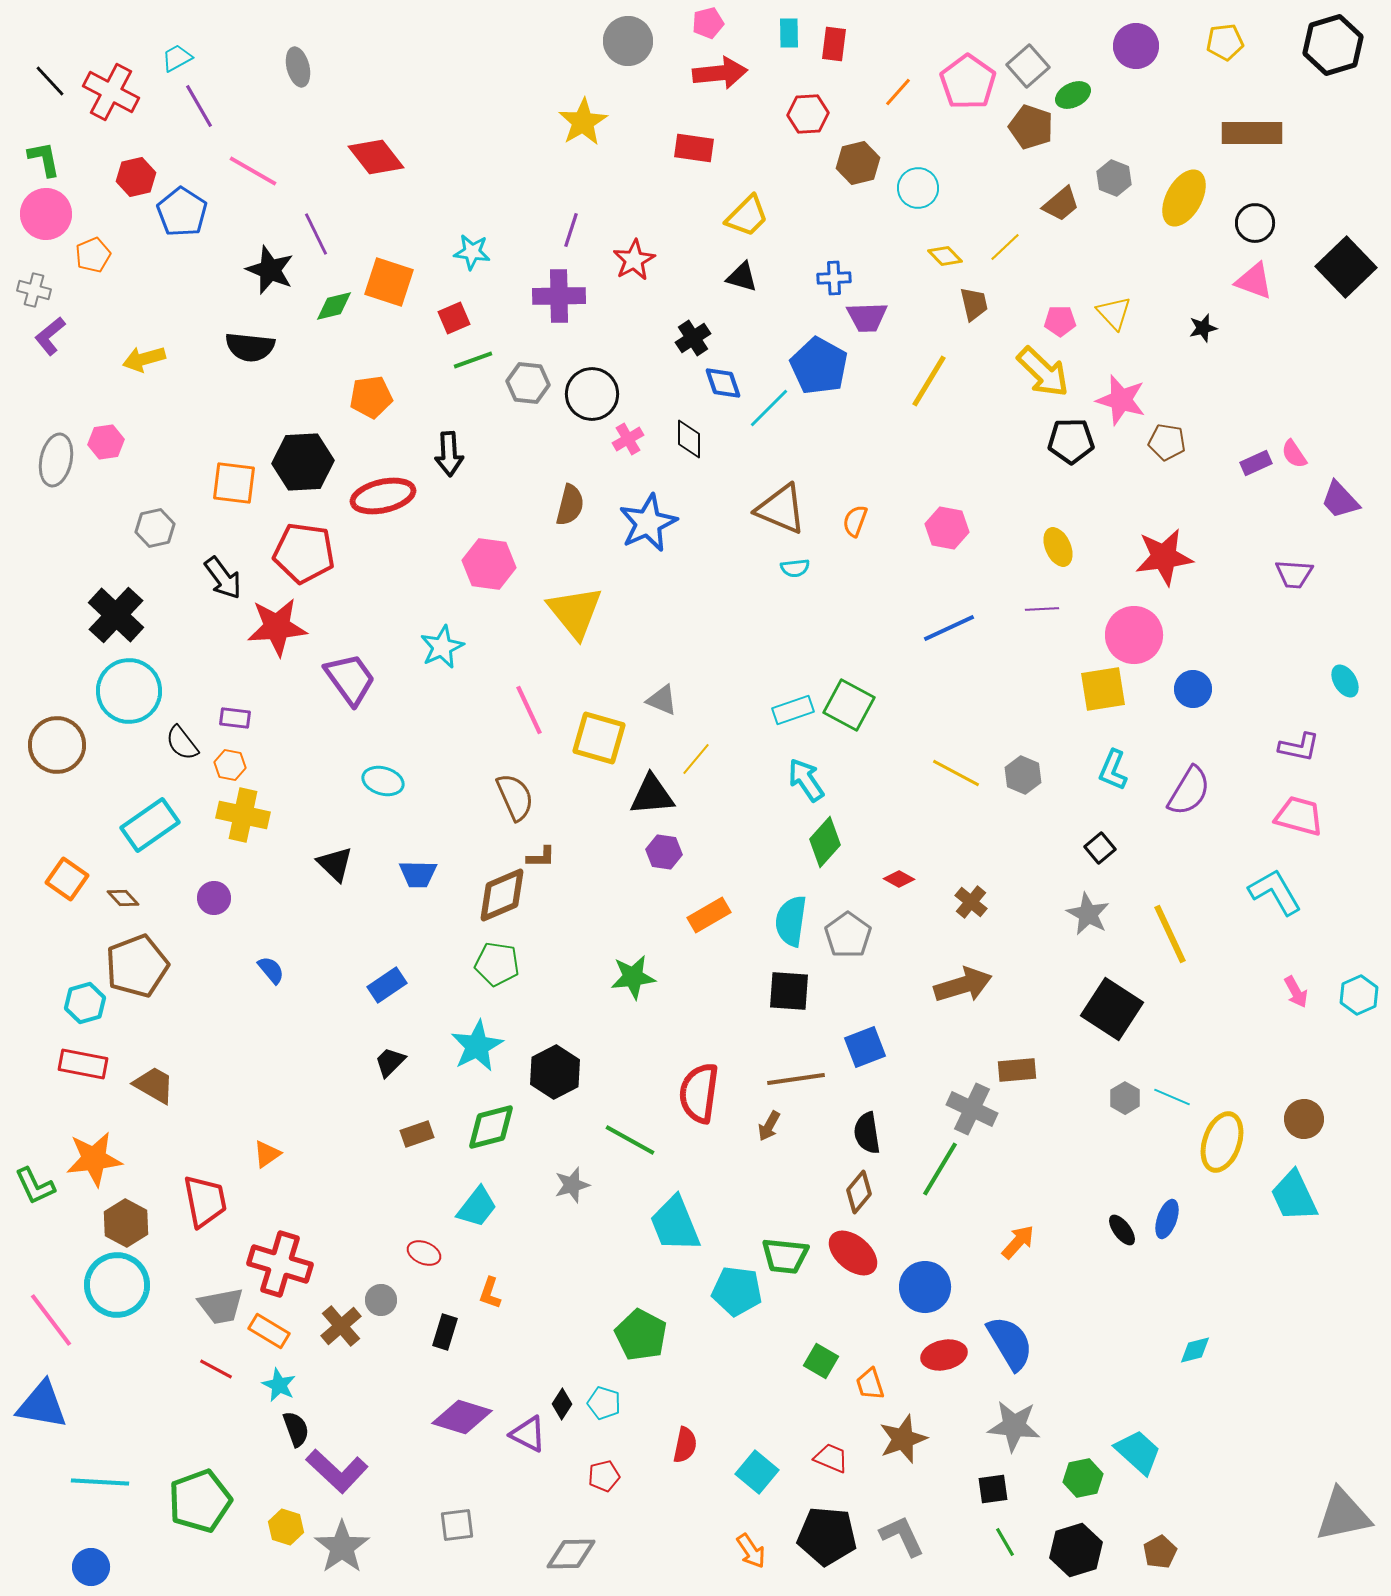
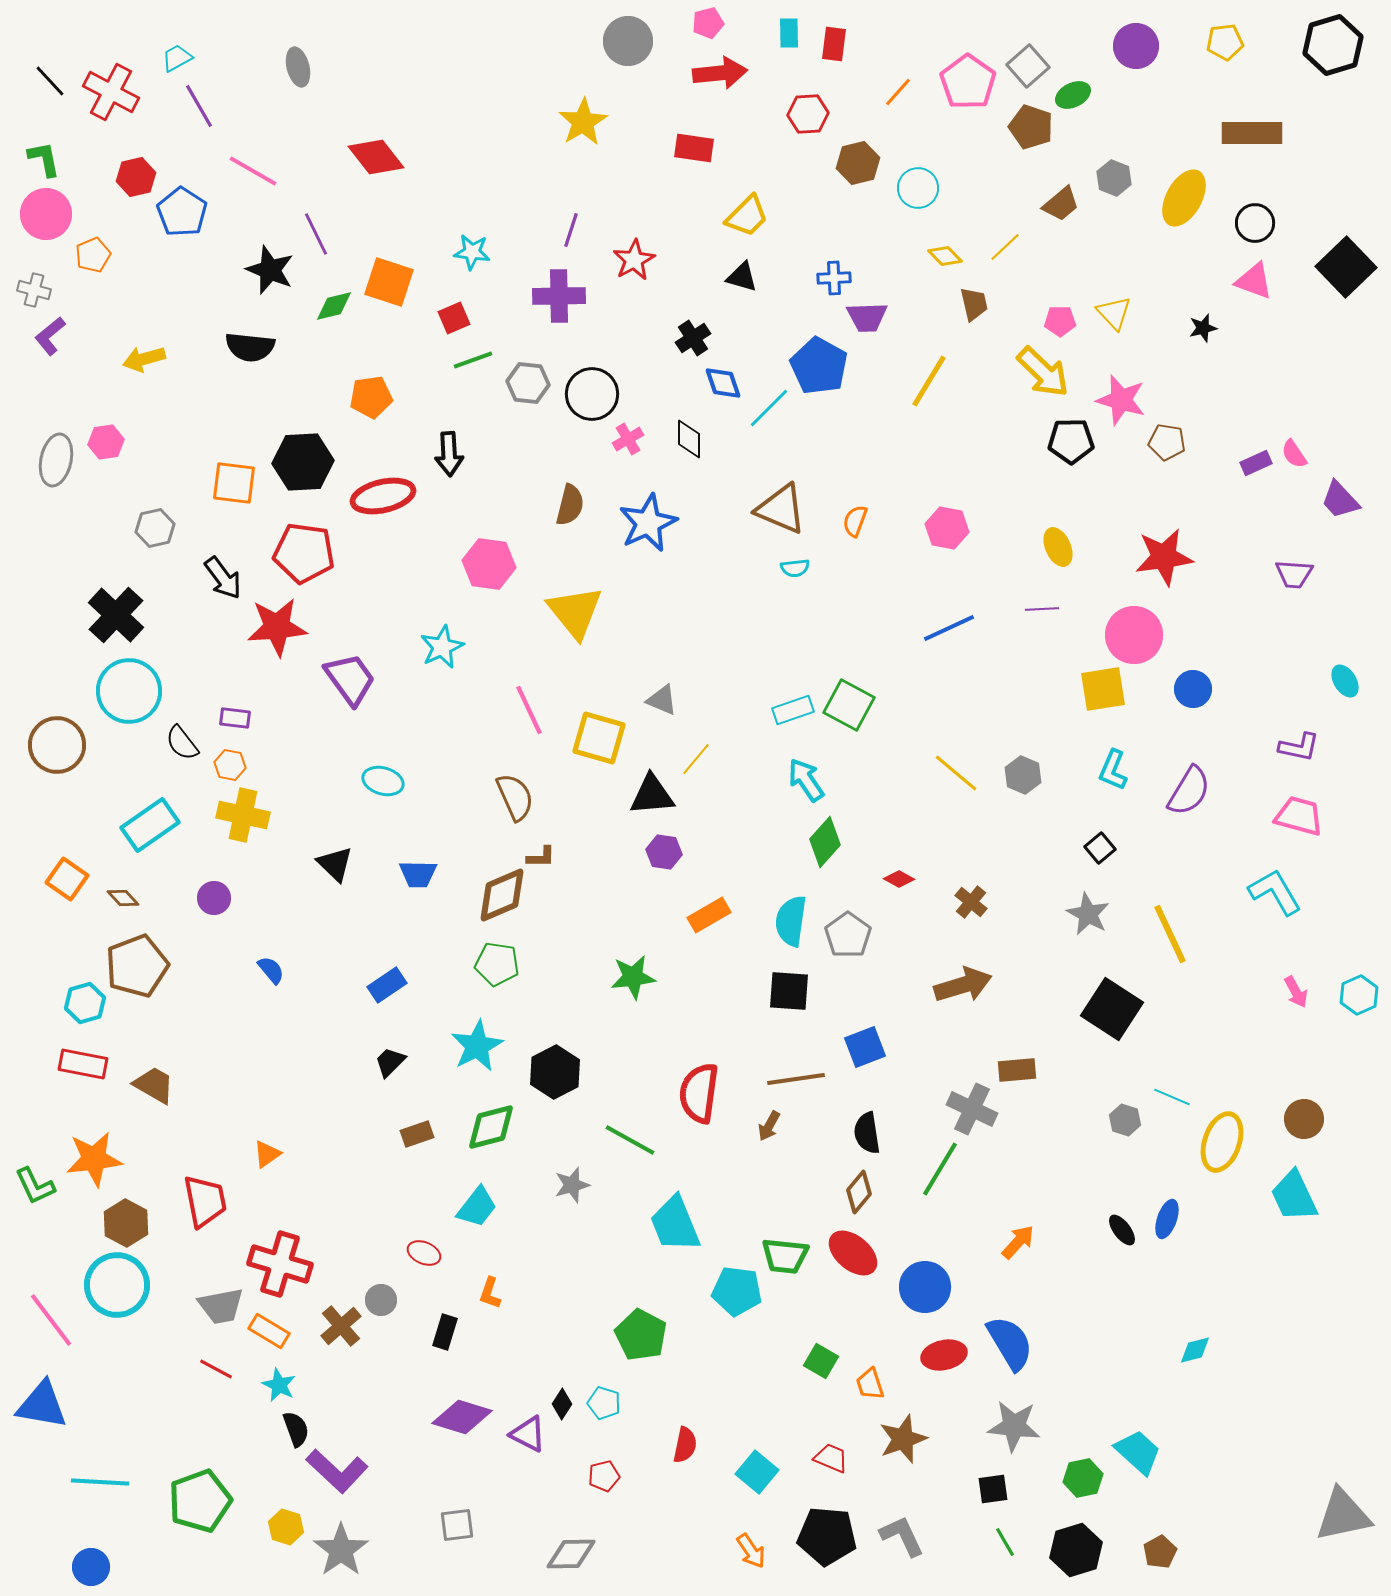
yellow line at (956, 773): rotated 12 degrees clockwise
gray hexagon at (1125, 1098): moved 22 px down; rotated 12 degrees counterclockwise
gray star at (342, 1547): moved 1 px left, 3 px down
